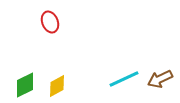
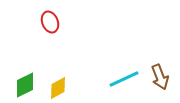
brown arrow: moved 2 px up; rotated 85 degrees counterclockwise
yellow diamond: moved 1 px right, 2 px down
